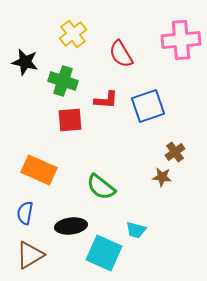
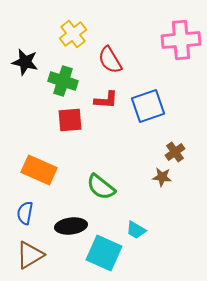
red semicircle: moved 11 px left, 6 px down
cyan trapezoid: rotated 15 degrees clockwise
